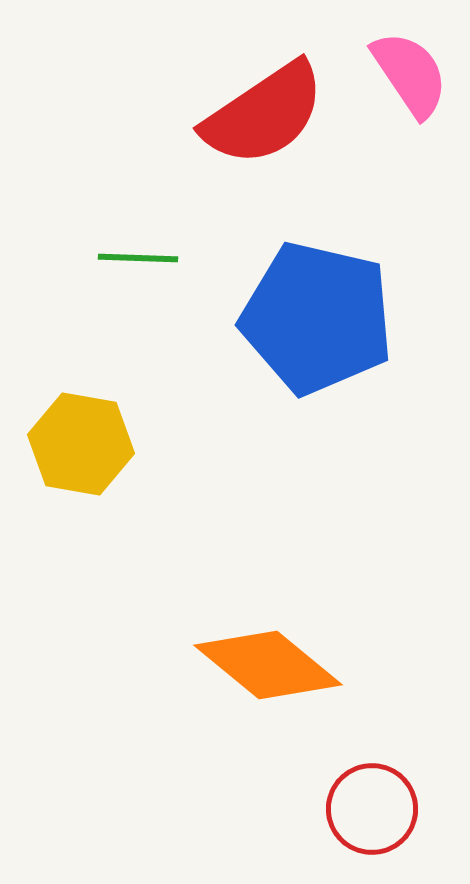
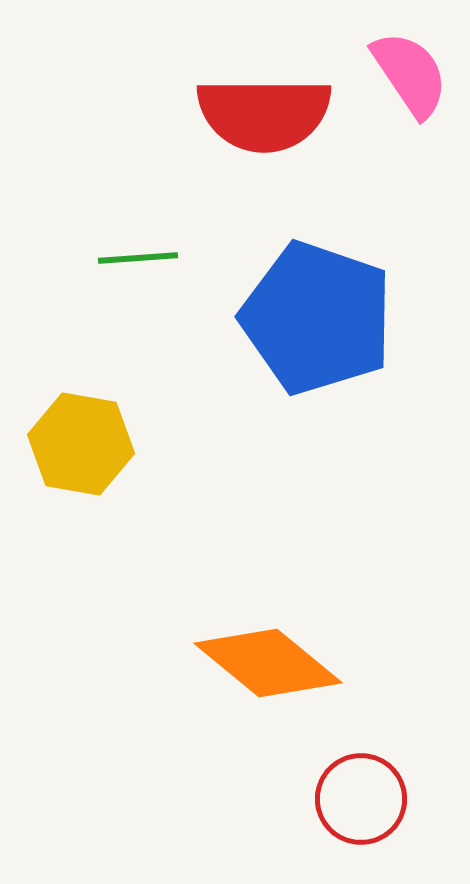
red semicircle: rotated 34 degrees clockwise
green line: rotated 6 degrees counterclockwise
blue pentagon: rotated 6 degrees clockwise
orange diamond: moved 2 px up
red circle: moved 11 px left, 10 px up
